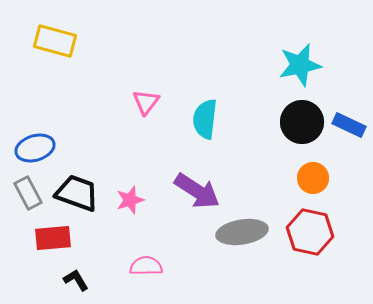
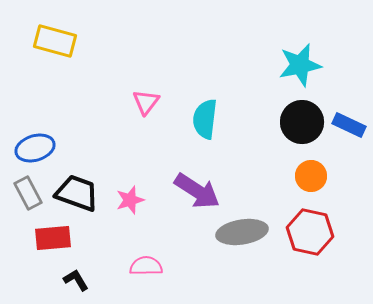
orange circle: moved 2 px left, 2 px up
